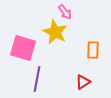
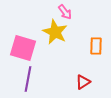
orange rectangle: moved 3 px right, 4 px up
purple line: moved 9 px left
